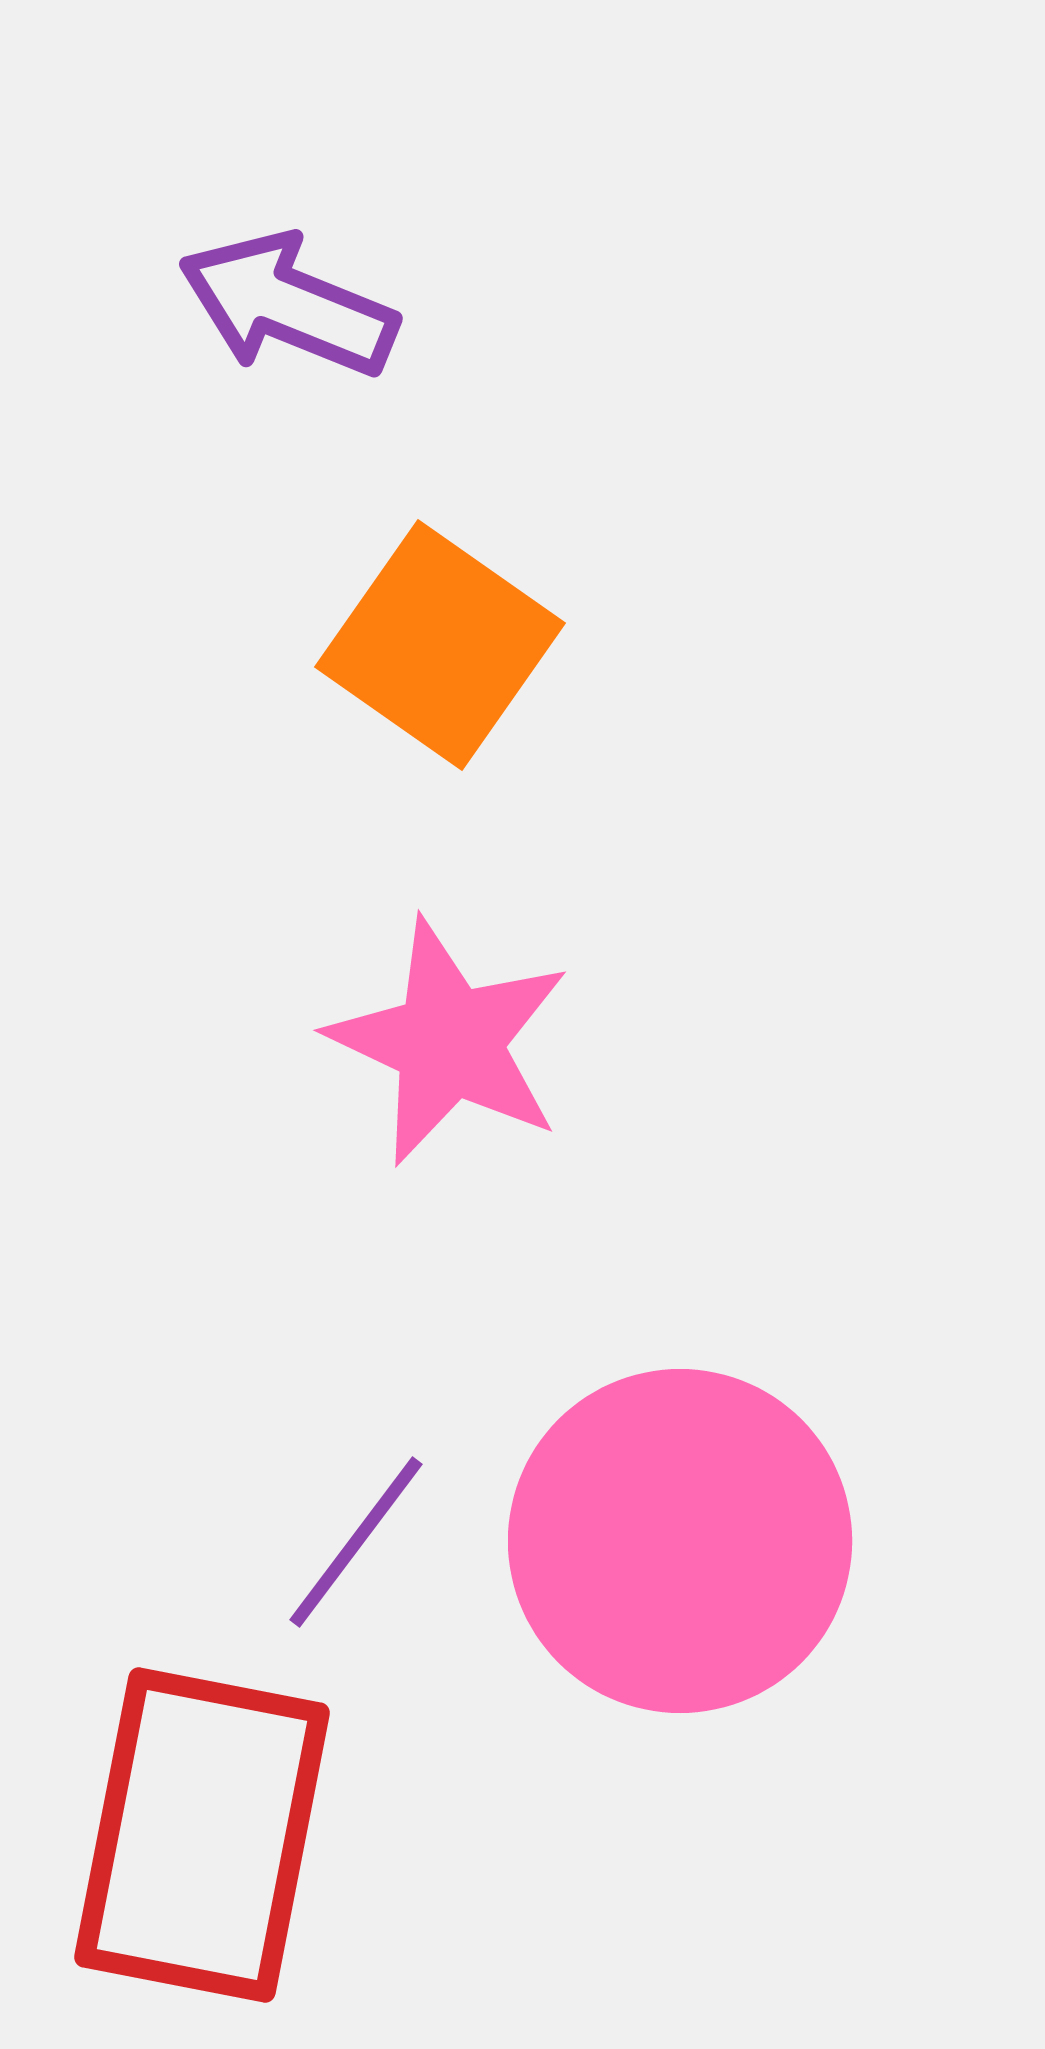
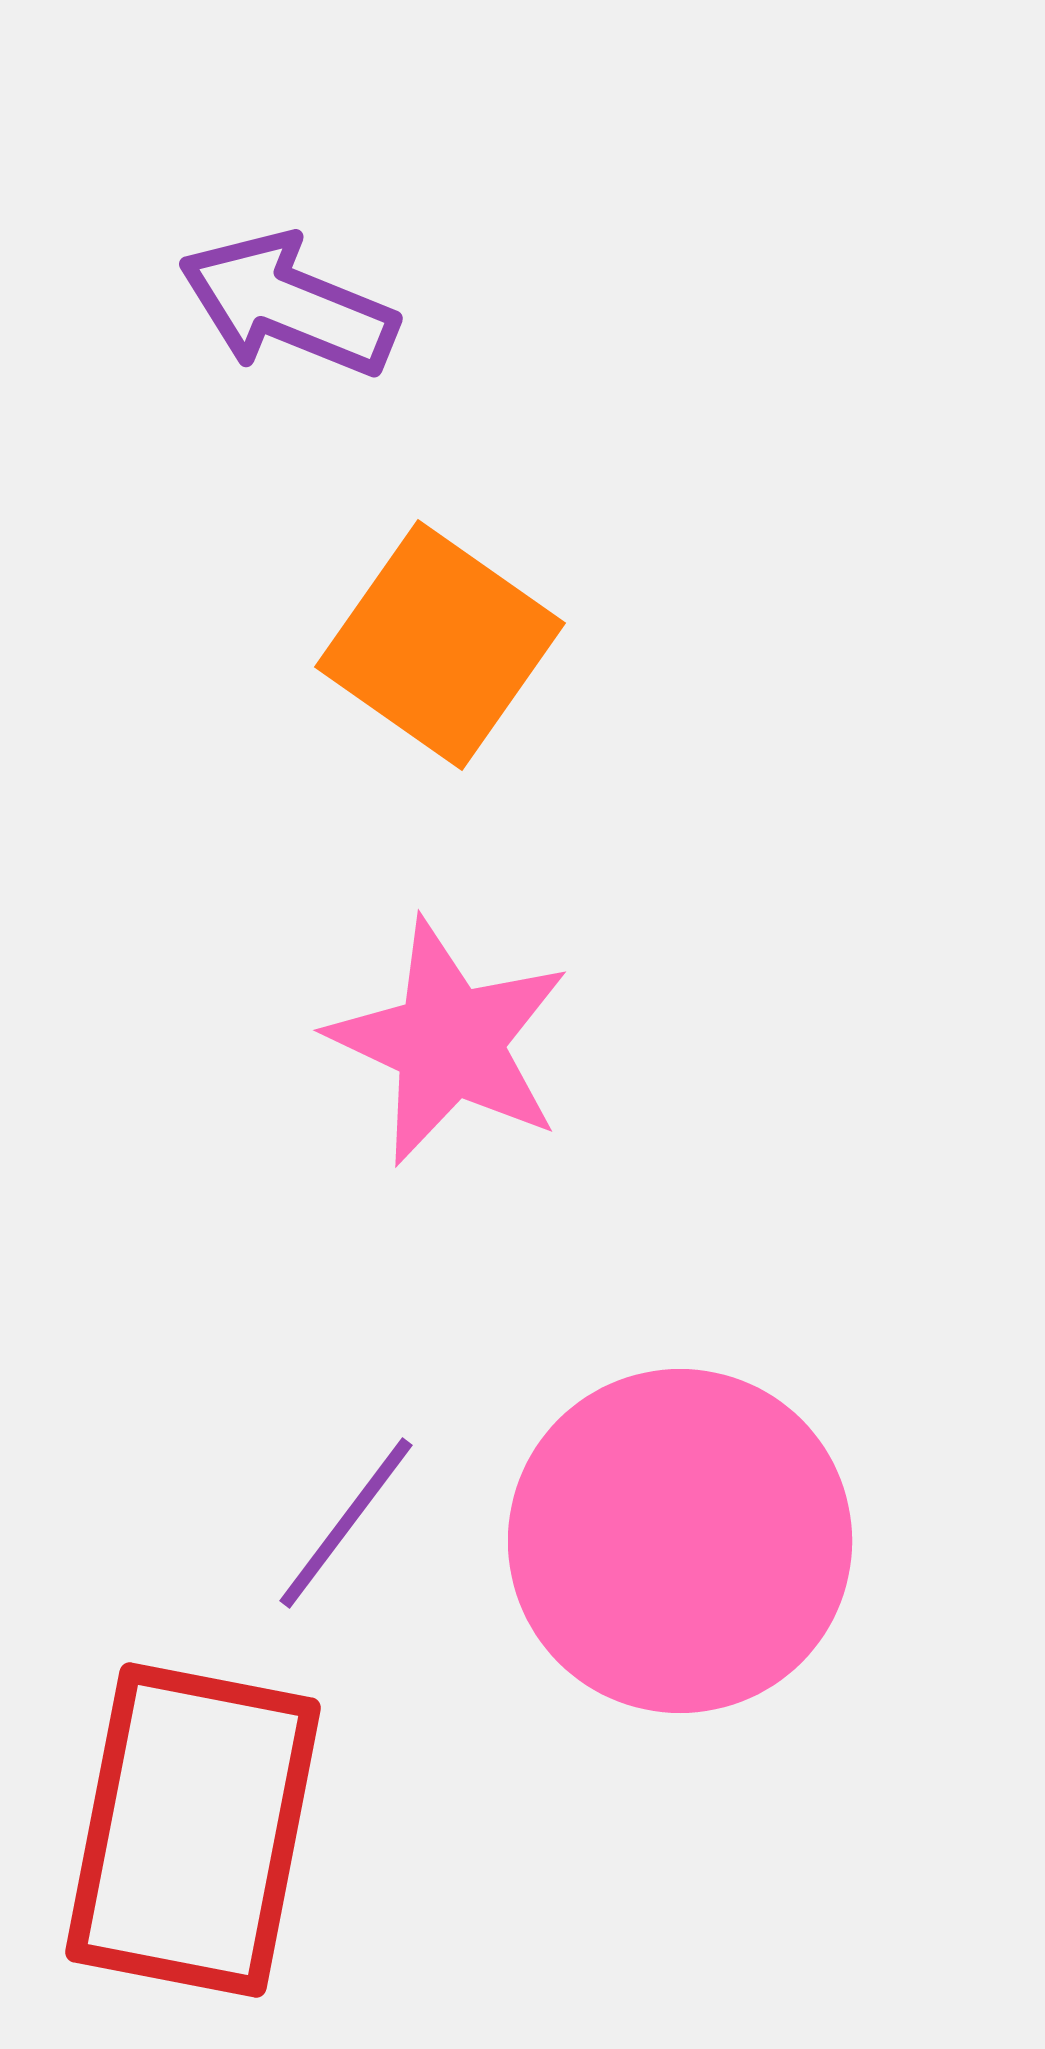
purple line: moved 10 px left, 19 px up
red rectangle: moved 9 px left, 5 px up
